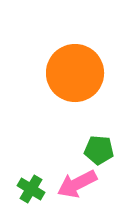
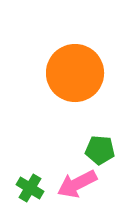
green pentagon: moved 1 px right
green cross: moved 1 px left, 1 px up
